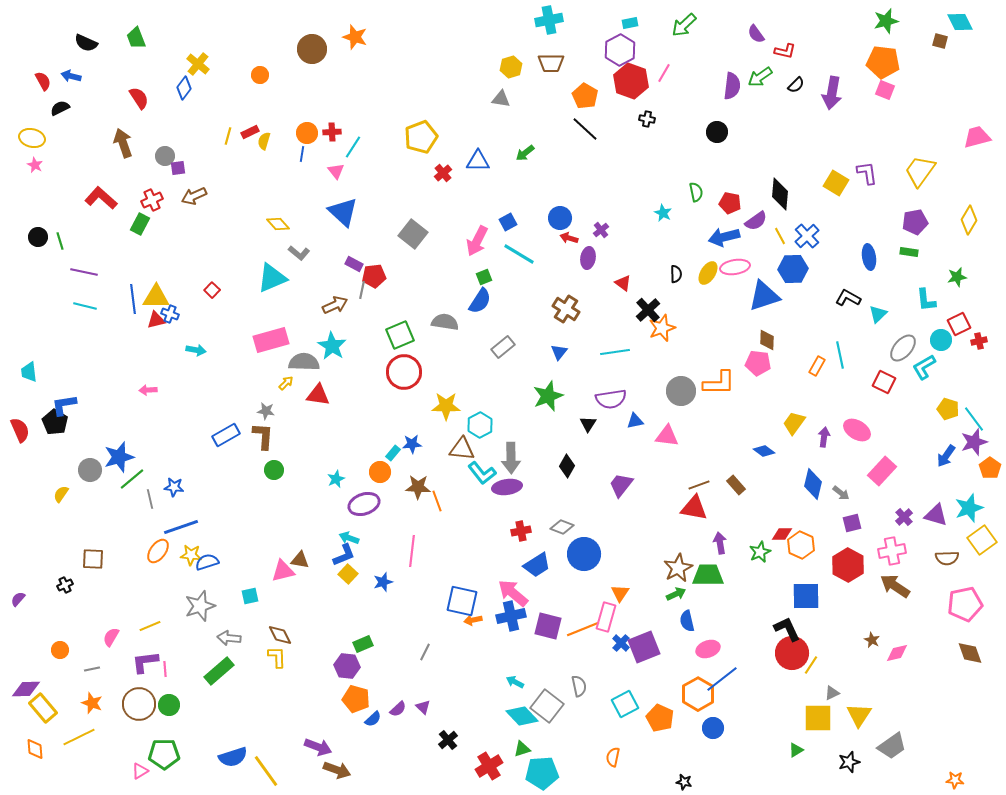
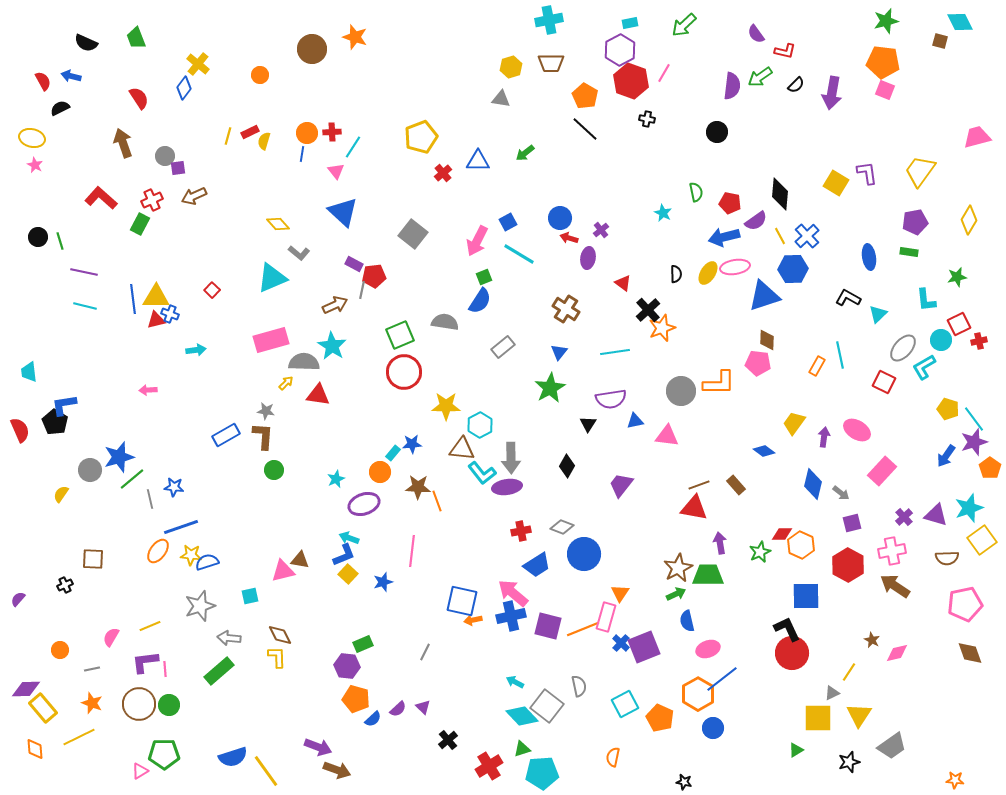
cyan arrow at (196, 350): rotated 18 degrees counterclockwise
green star at (548, 396): moved 2 px right, 8 px up; rotated 8 degrees counterclockwise
yellow line at (811, 665): moved 38 px right, 7 px down
